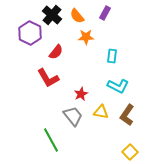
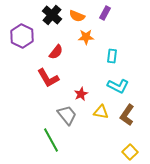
orange semicircle: rotated 28 degrees counterclockwise
purple hexagon: moved 8 px left, 3 px down
gray trapezoid: moved 6 px left, 1 px up
